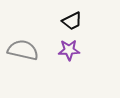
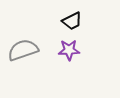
gray semicircle: rotated 32 degrees counterclockwise
